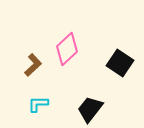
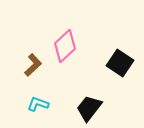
pink diamond: moved 2 px left, 3 px up
cyan L-shape: rotated 20 degrees clockwise
black trapezoid: moved 1 px left, 1 px up
